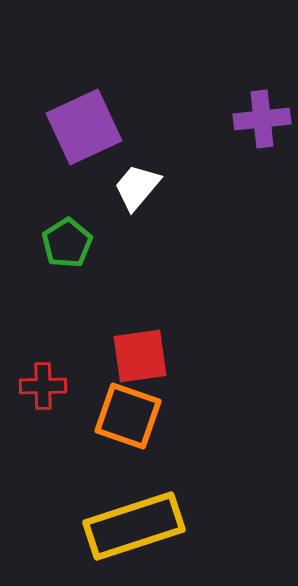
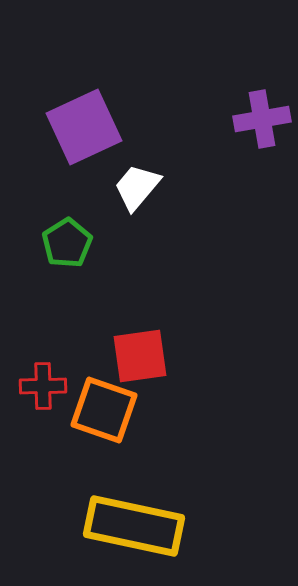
purple cross: rotated 4 degrees counterclockwise
orange square: moved 24 px left, 6 px up
yellow rectangle: rotated 30 degrees clockwise
